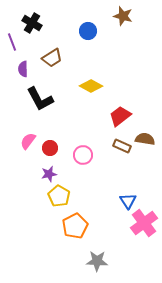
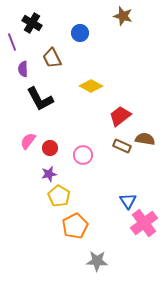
blue circle: moved 8 px left, 2 px down
brown trapezoid: rotated 95 degrees clockwise
